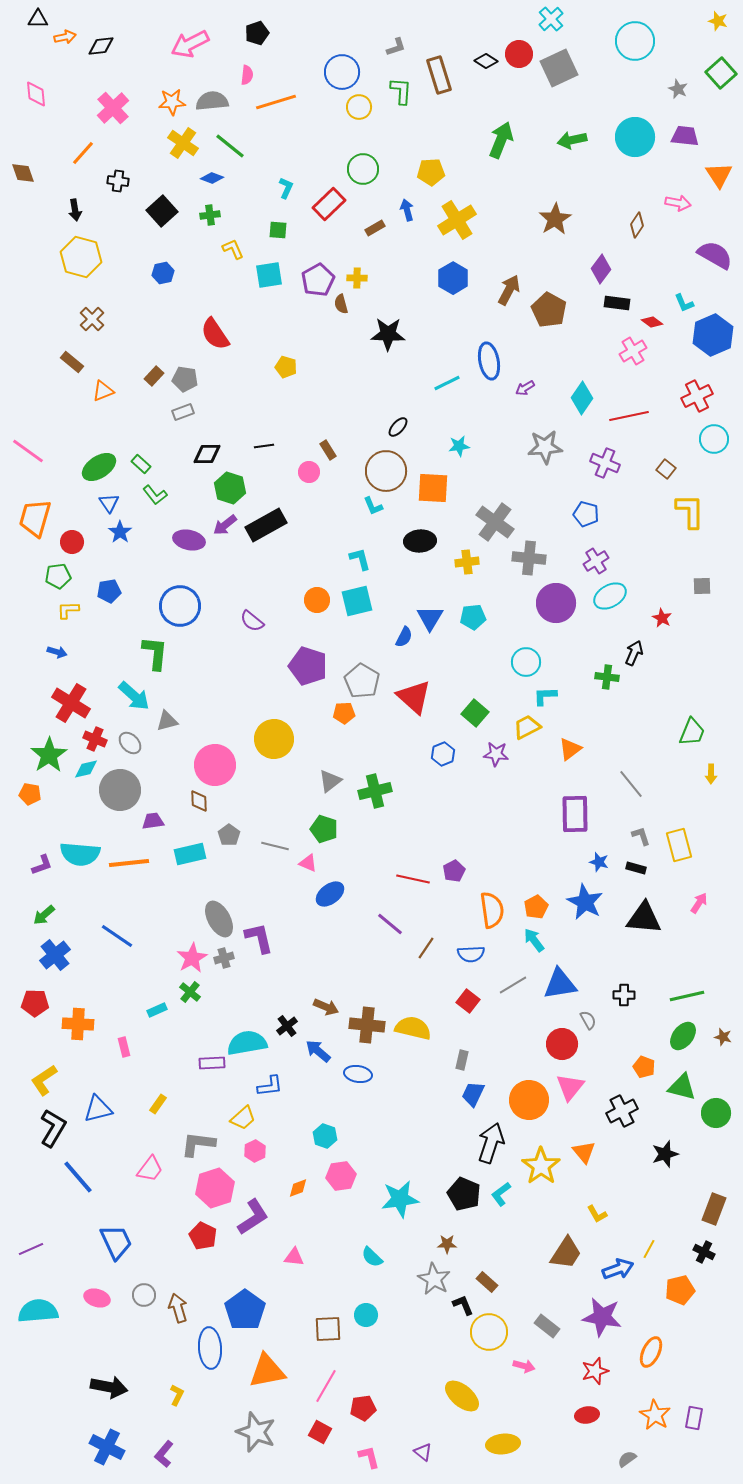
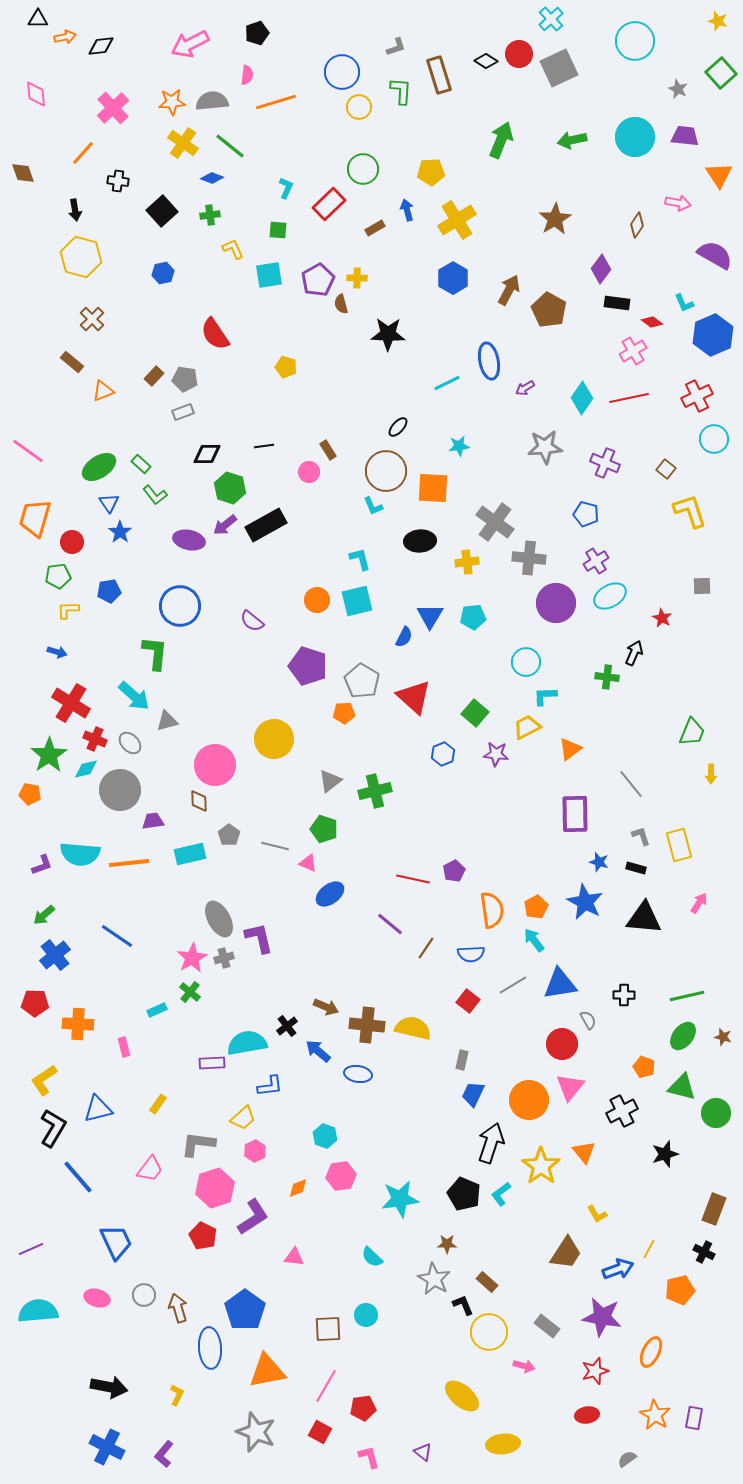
red line at (629, 416): moved 18 px up
yellow L-shape at (690, 511): rotated 18 degrees counterclockwise
blue triangle at (430, 618): moved 2 px up
